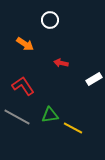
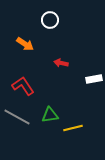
white rectangle: rotated 21 degrees clockwise
yellow line: rotated 42 degrees counterclockwise
